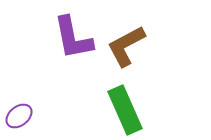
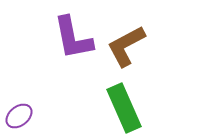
green rectangle: moved 1 px left, 2 px up
